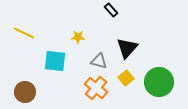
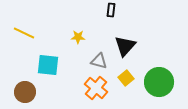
black rectangle: rotated 48 degrees clockwise
black triangle: moved 2 px left, 2 px up
cyan square: moved 7 px left, 4 px down
